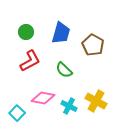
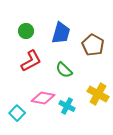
green circle: moved 1 px up
red L-shape: moved 1 px right
yellow cross: moved 2 px right, 7 px up
cyan cross: moved 2 px left
